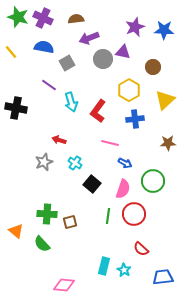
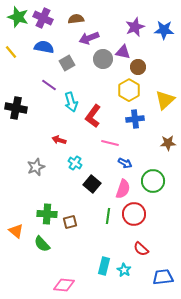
brown circle: moved 15 px left
red L-shape: moved 5 px left, 5 px down
gray star: moved 8 px left, 5 px down
